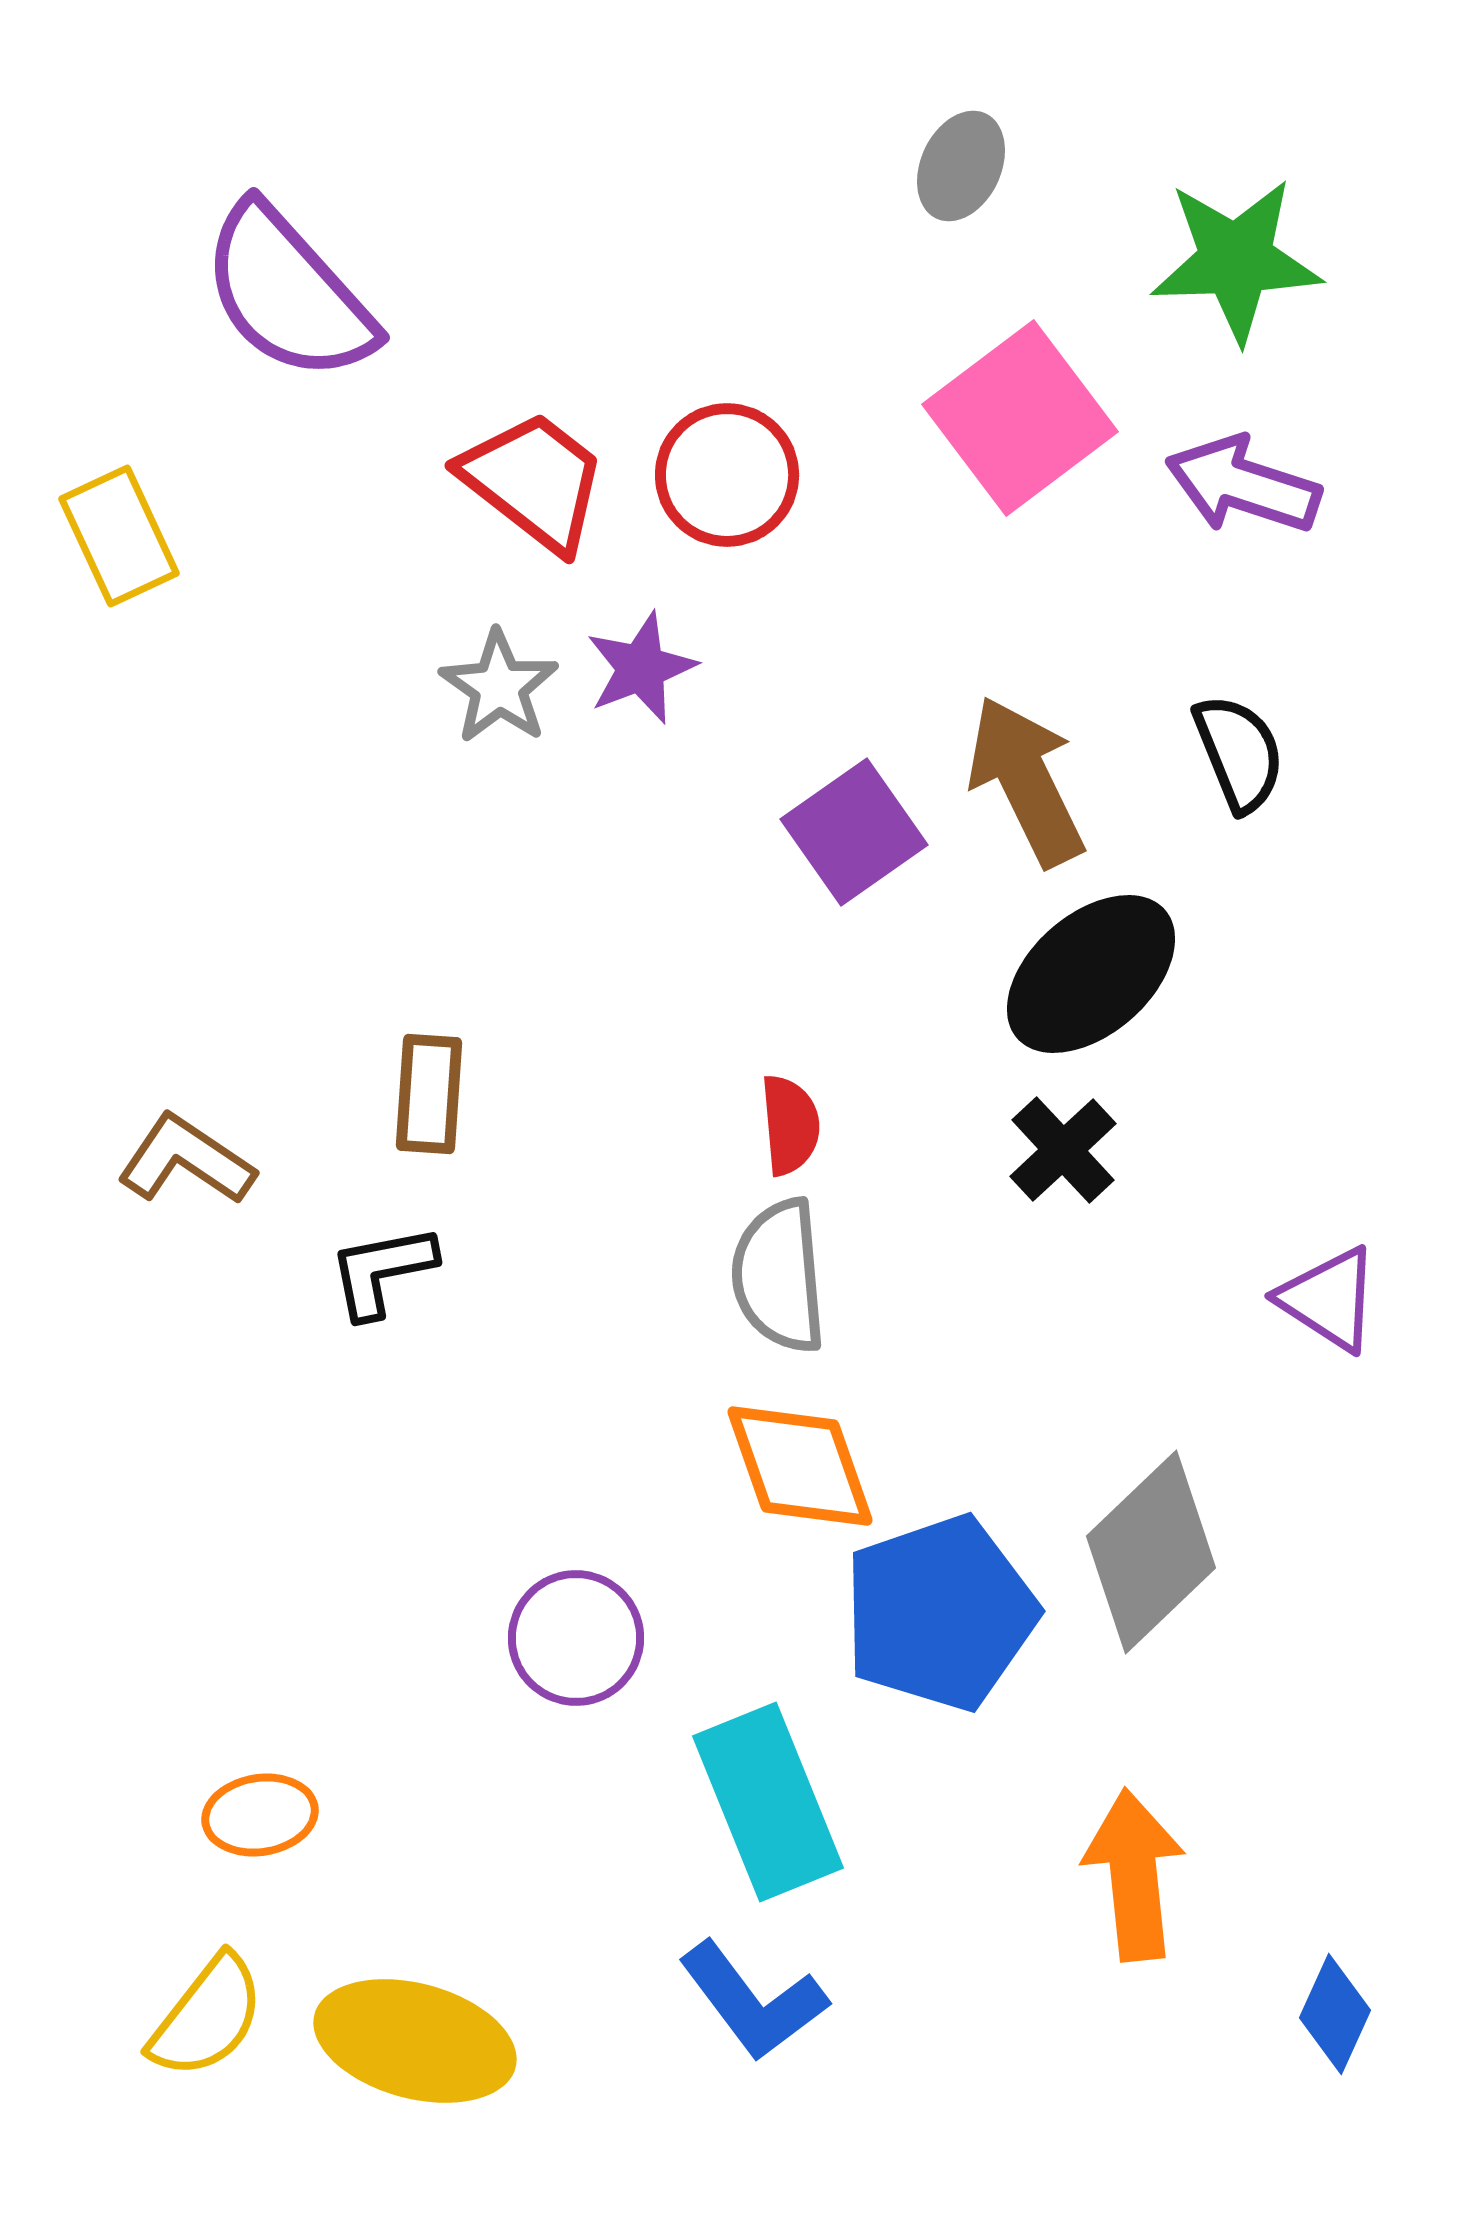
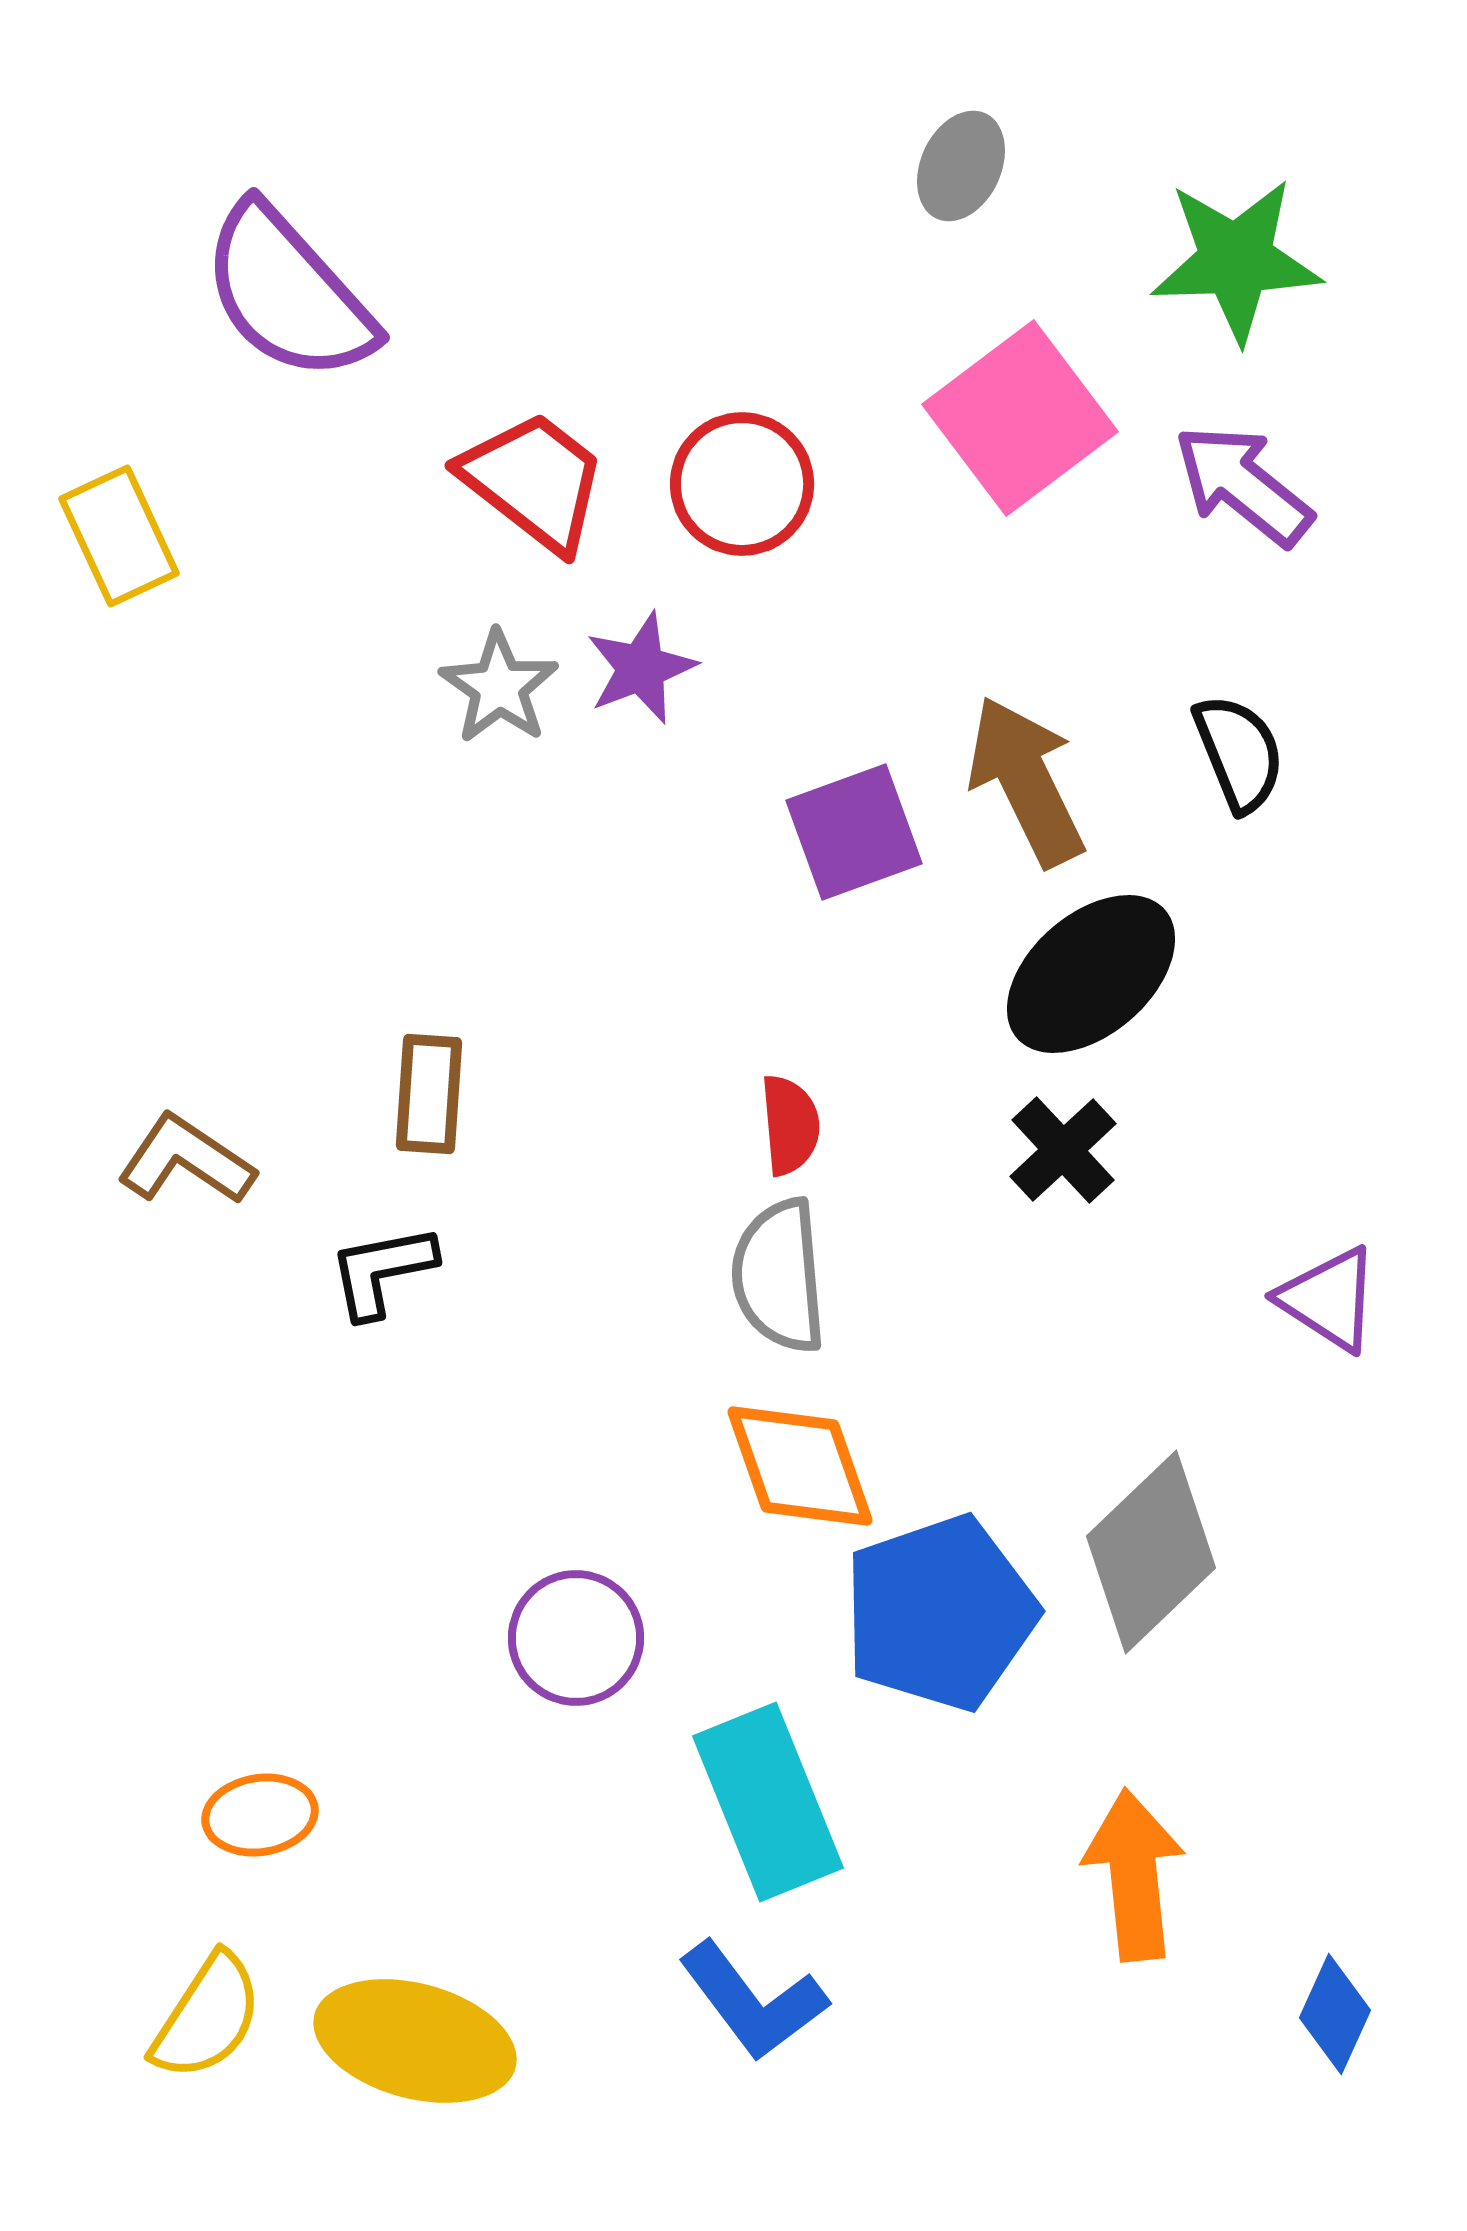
red circle: moved 15 px right, 9 px down
purple arrow: rotated 21 degrees clockwise
purple square: rotated 15 degrees clockwise
yellow semicircle: rotated 5 degrees counterclockwise
